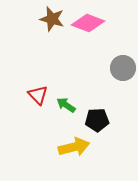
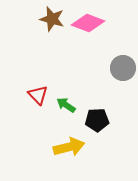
yellow arrow: moved 5 px left
